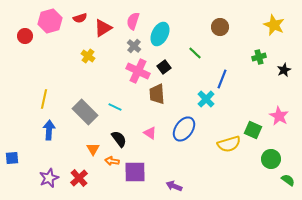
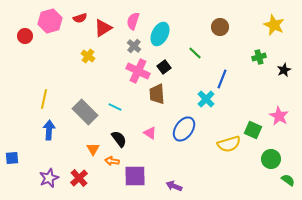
purple square: moved 4 px down
